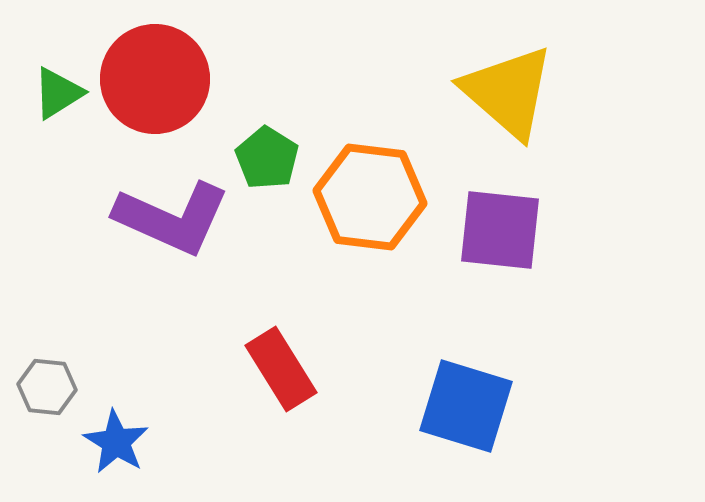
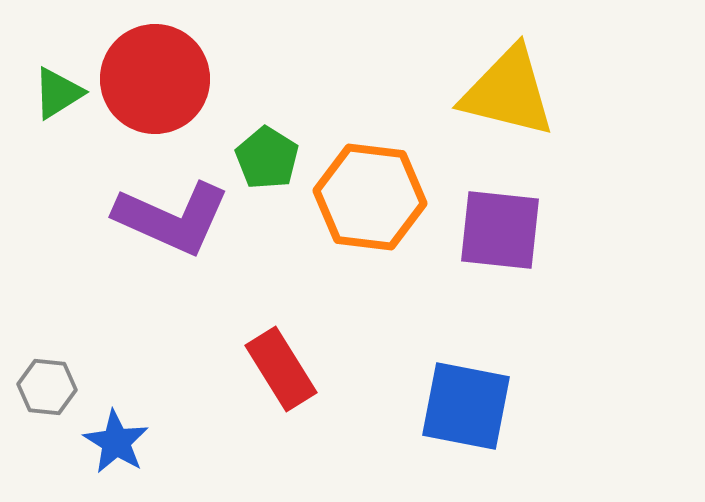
yellow triangle: rotated 27 degrees counterclockwise
blue square: rotated 6 degrees counterclockwise
